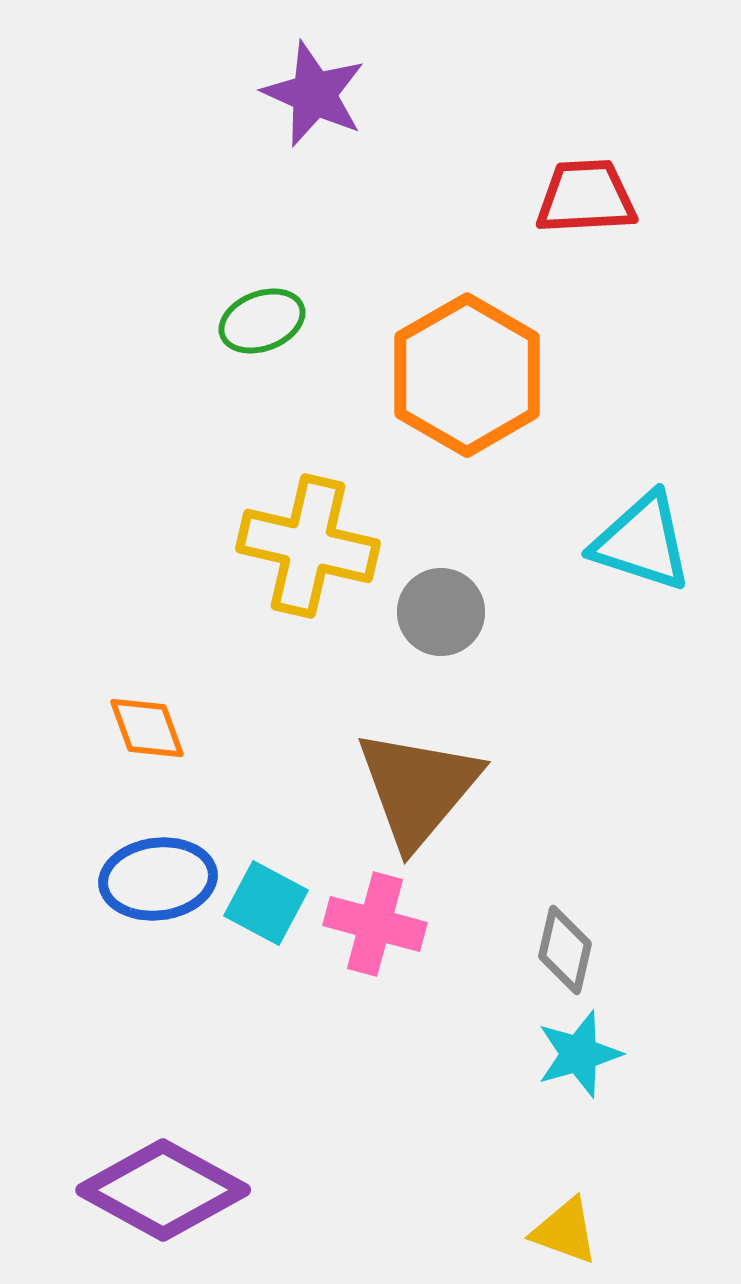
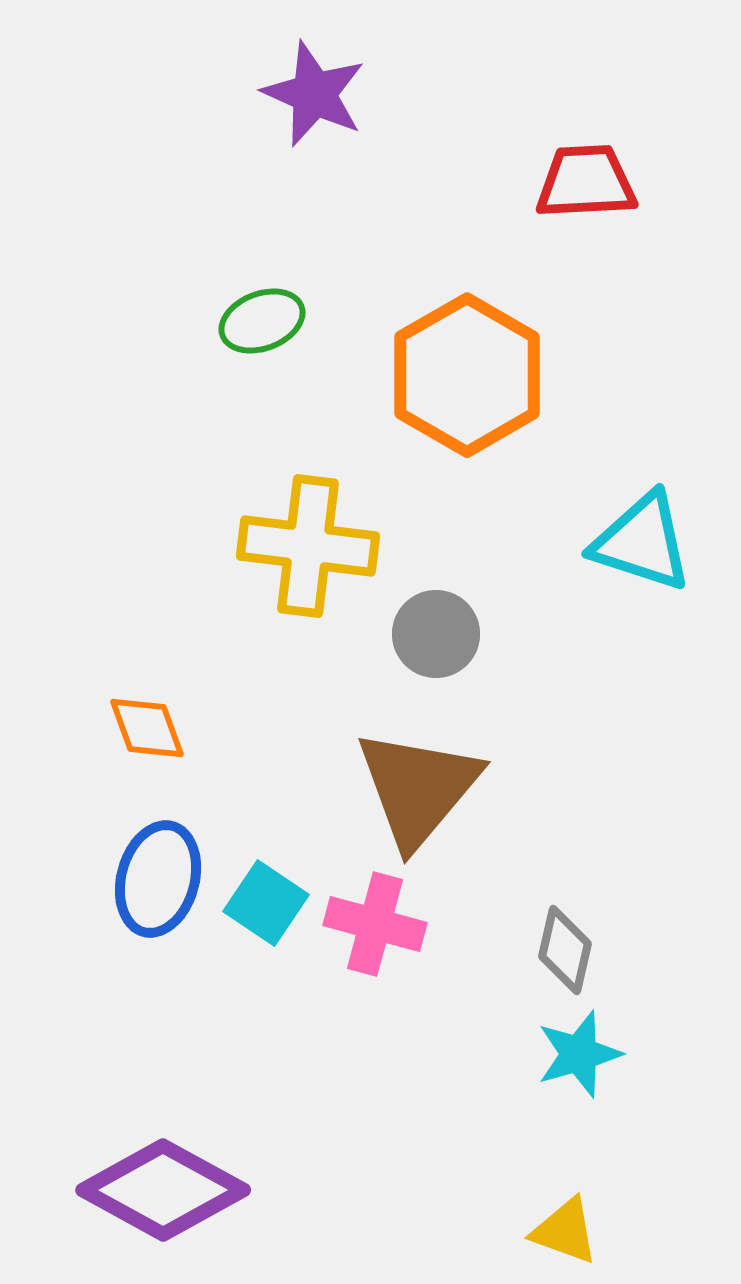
red trapezoid: moved 15 px up
yellow cross: rotated 6 degrees counterclockwise
gray circle: moved 5 px left, 22 px down
blue ellipse: rotated 68 degrees counterclockwise
cyan square: rotated 6 degrees clockwise
